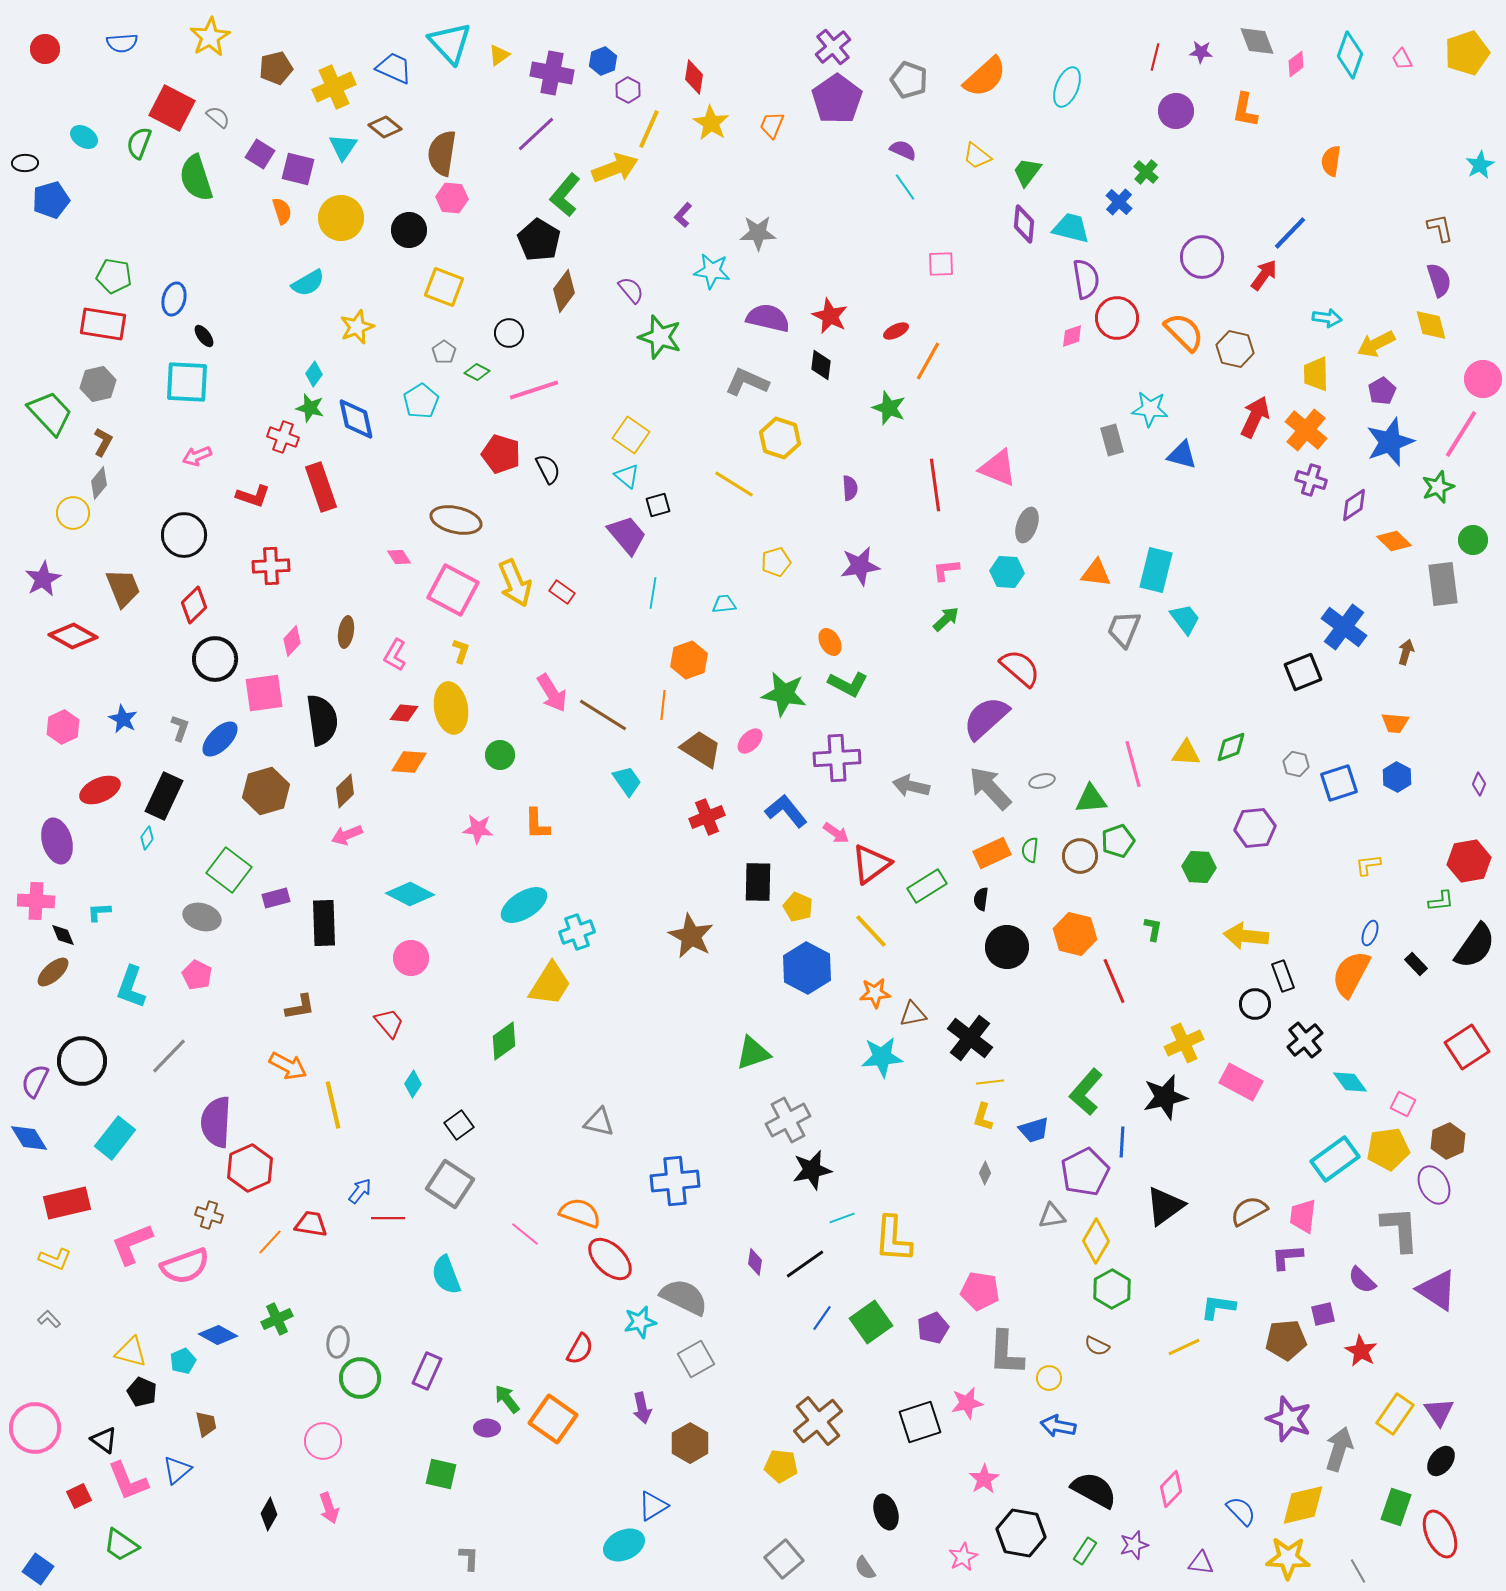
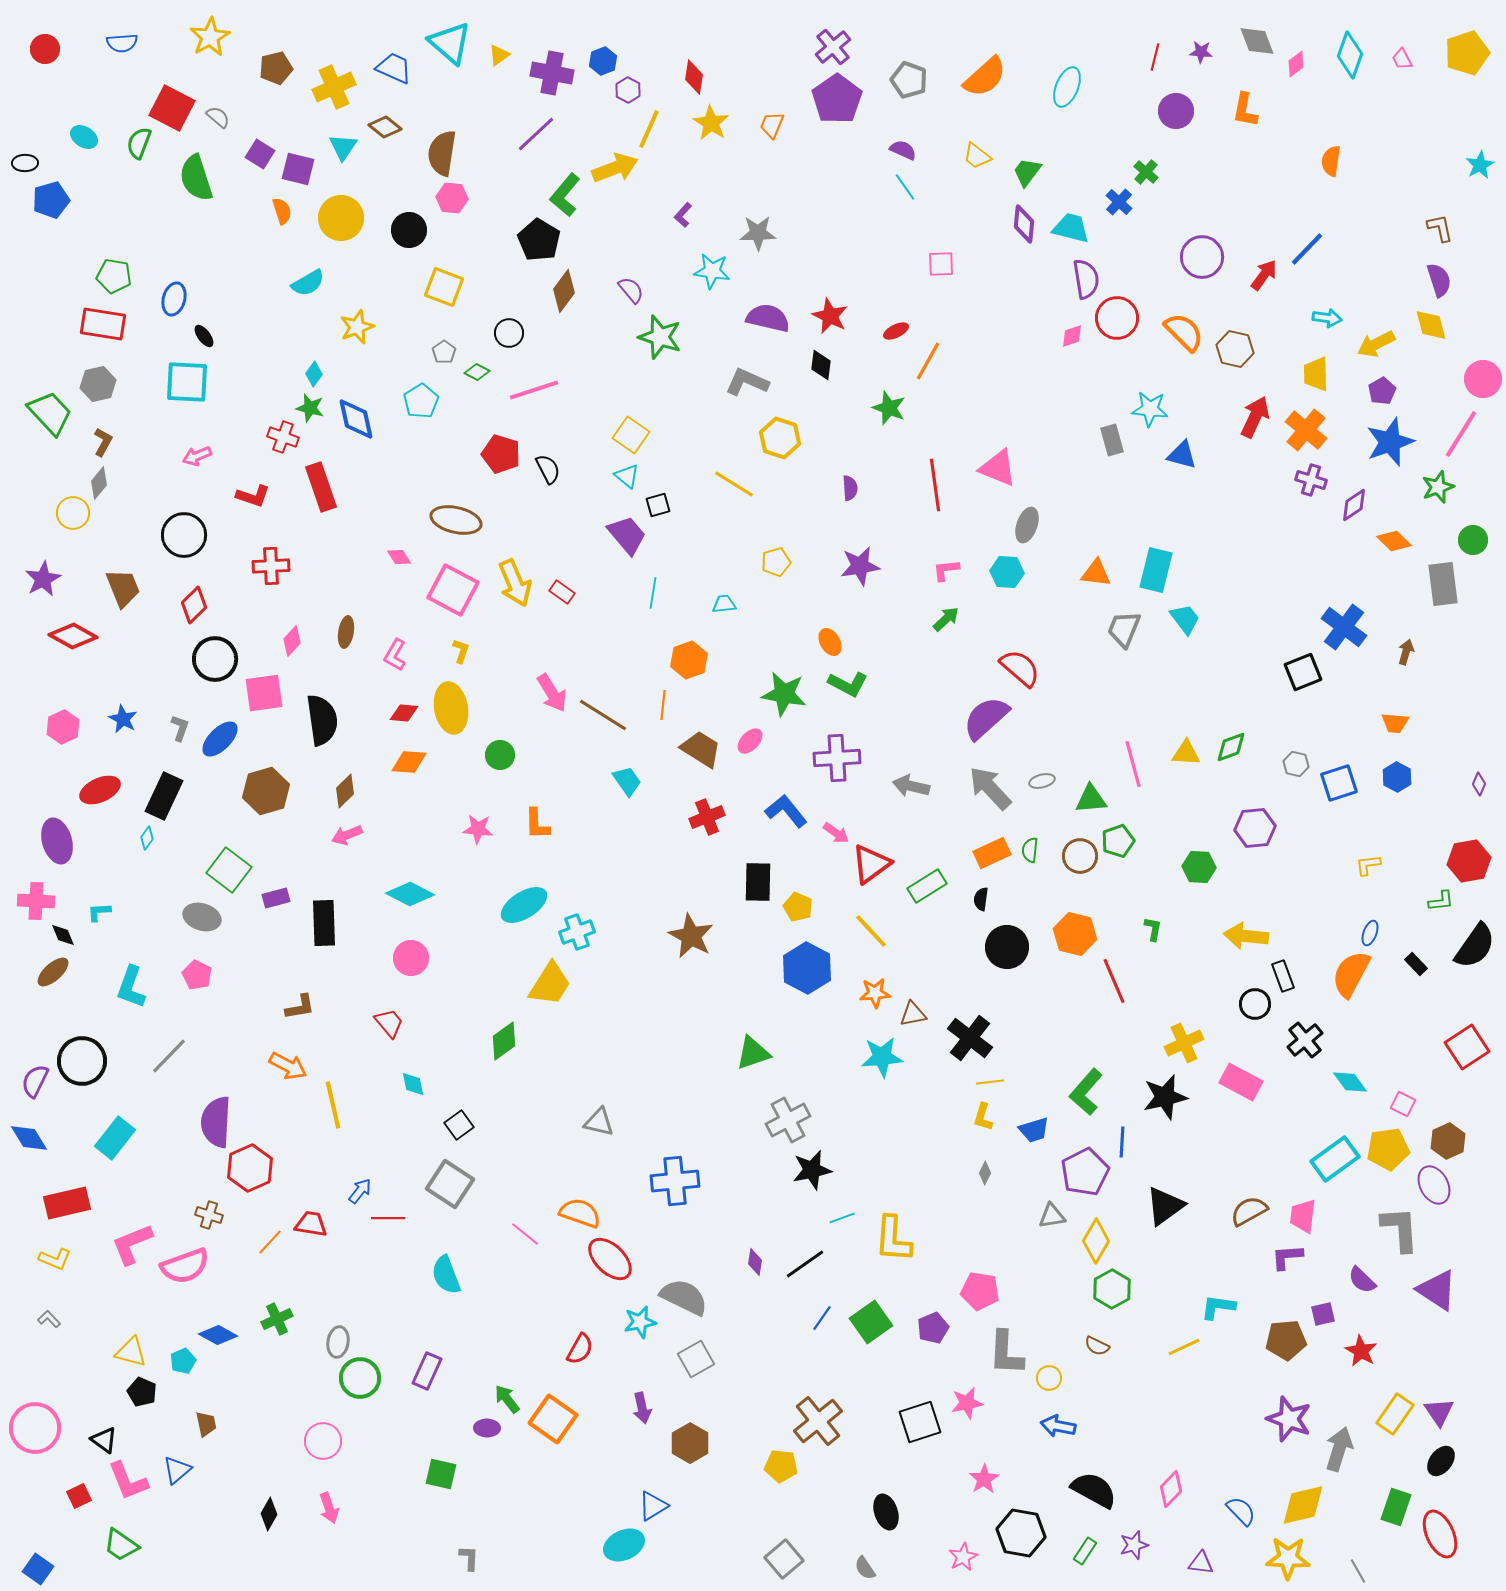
cyan triangle at (450, 43): rotated 6 degrees counterclockwise
blue line at (1290, 233): moved 17 px right, 16 px down
cyan diamond at (413, 1084): rotated 44 degrees counterclockwise
